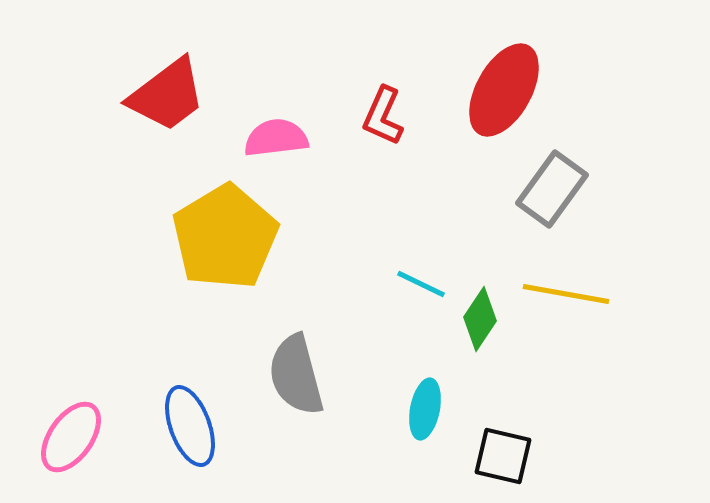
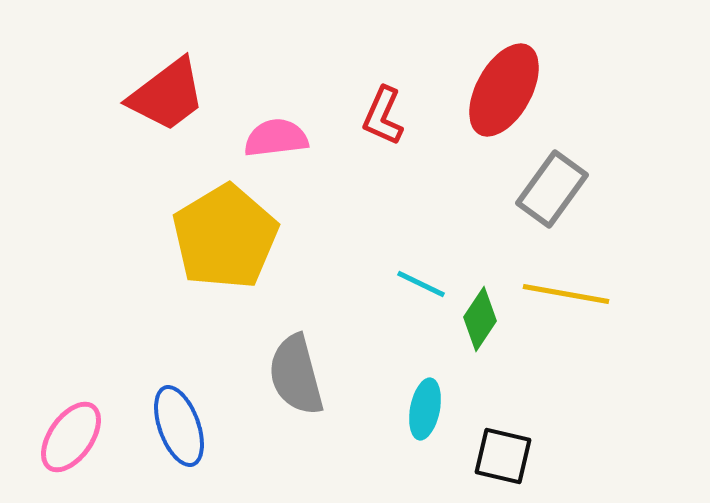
blue ellipse: moved 11 px left
